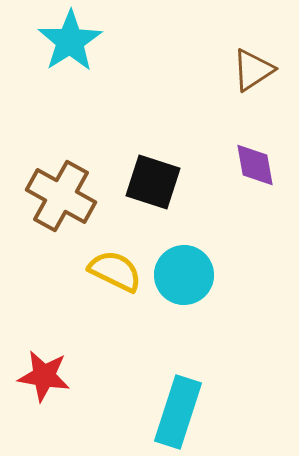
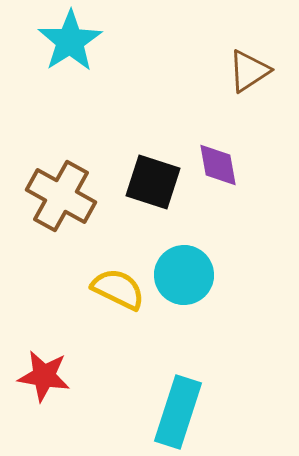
brown triangle: moved 4 px left, 1 px down
purple diamond: moved 37 px left
yellow semicircle: moved 3 px right, 18 px down
